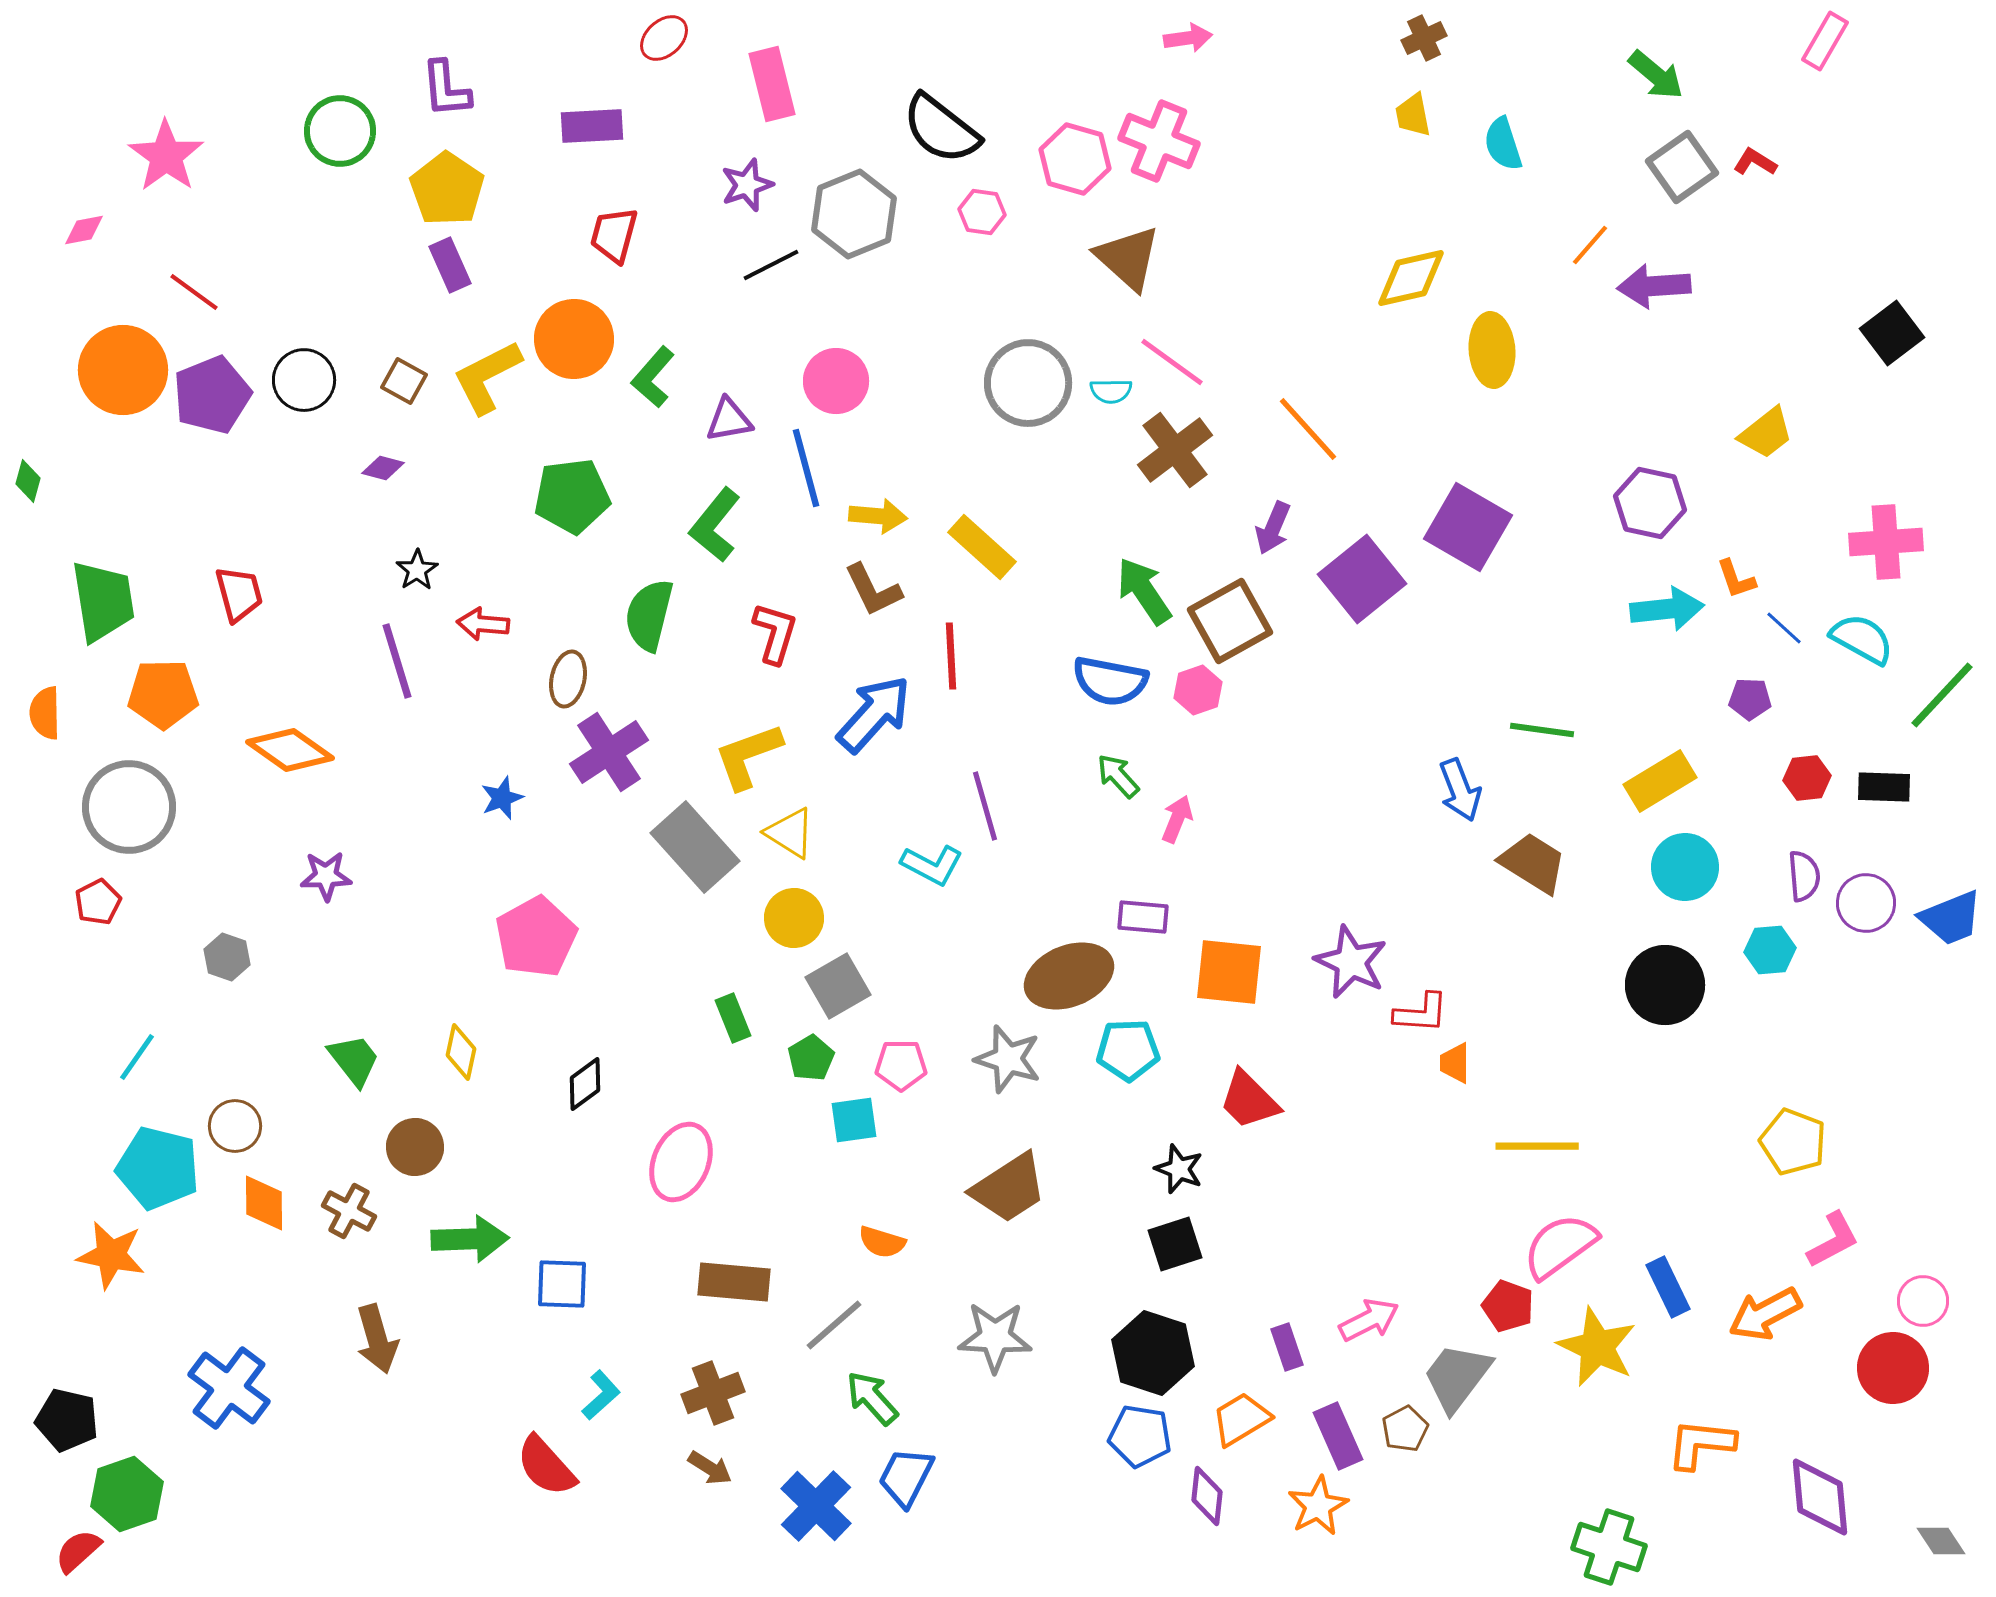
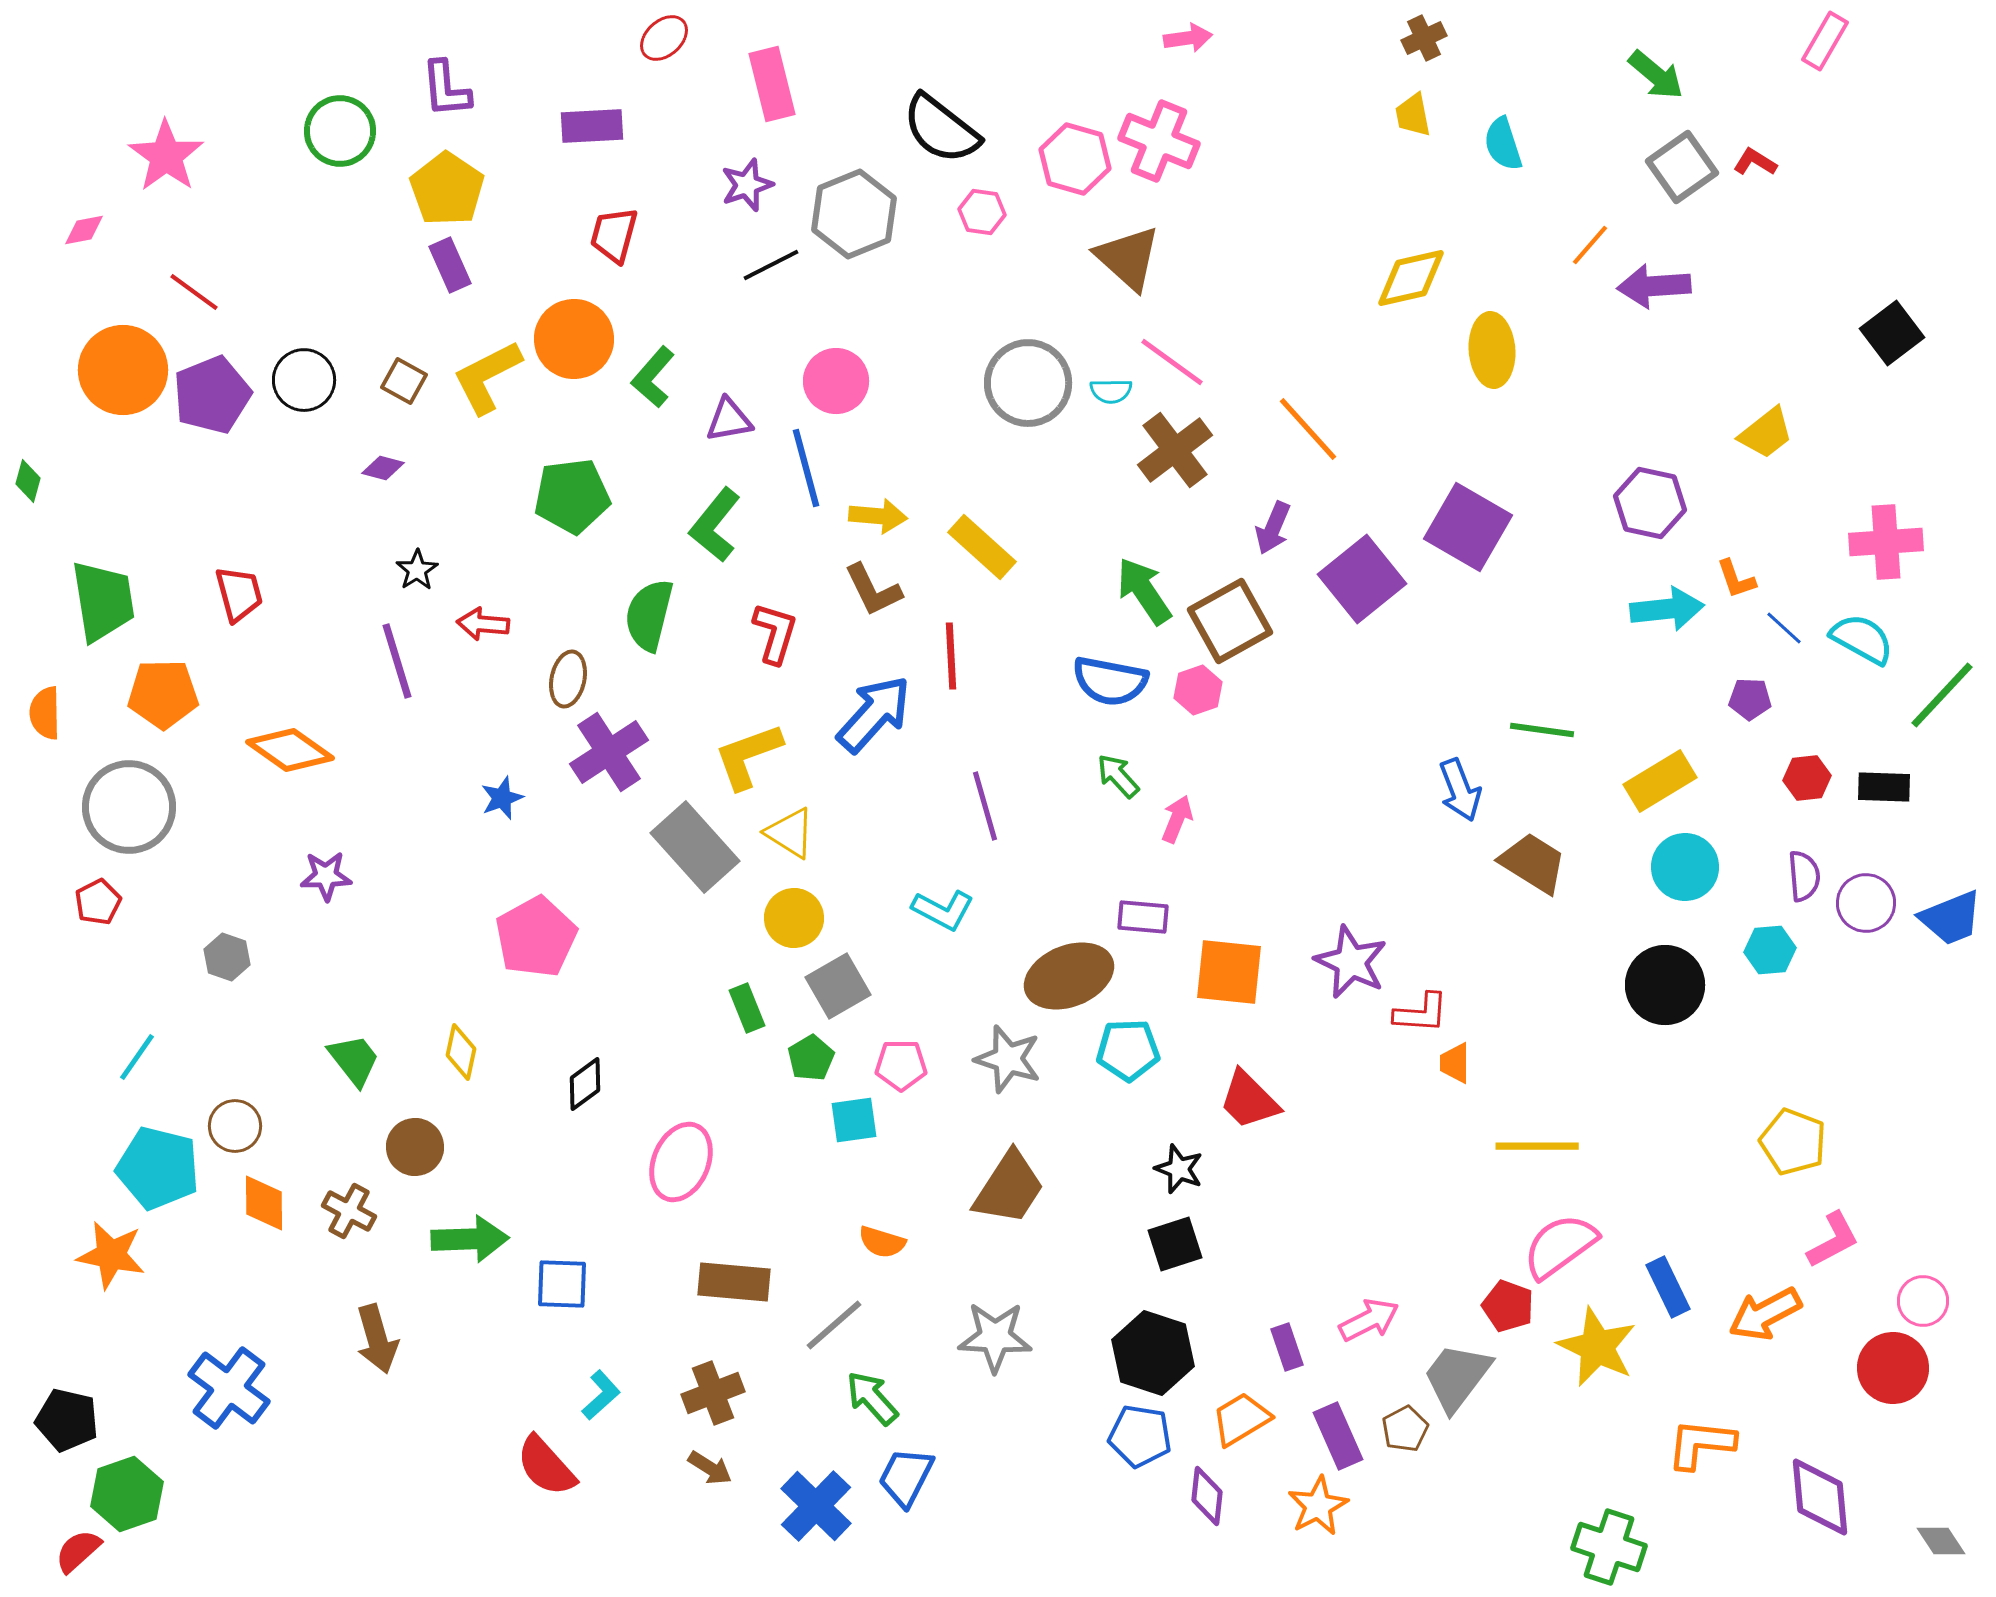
cyan L-shape at (932, 865): moved 11 px right, 45 px down
green rectangle at (733, 1018): moved 14 px right, 10 px up
brown trapezoid at (1009, 1188): rotated 24 degrees counterclockwise
